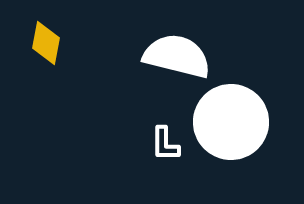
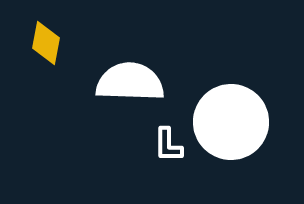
white semicircle: moved 47 px left, 26 px down; rotated 12 degrees counterclockwise
white L-shape: moved 3 px right, 1 px down
